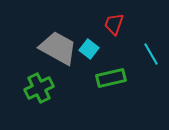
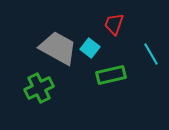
cyan square: moved 1 px right, 1 px up
green rectangle: moved 3 px up
